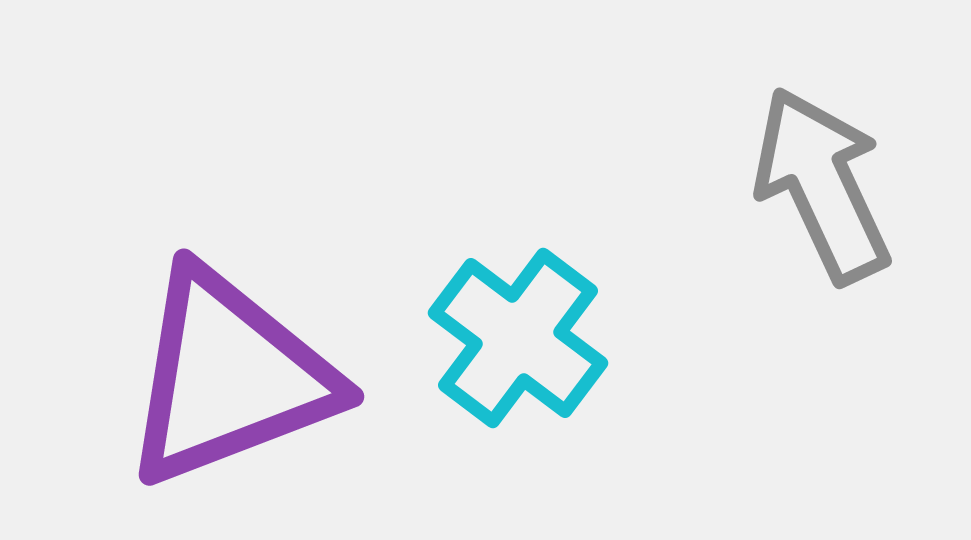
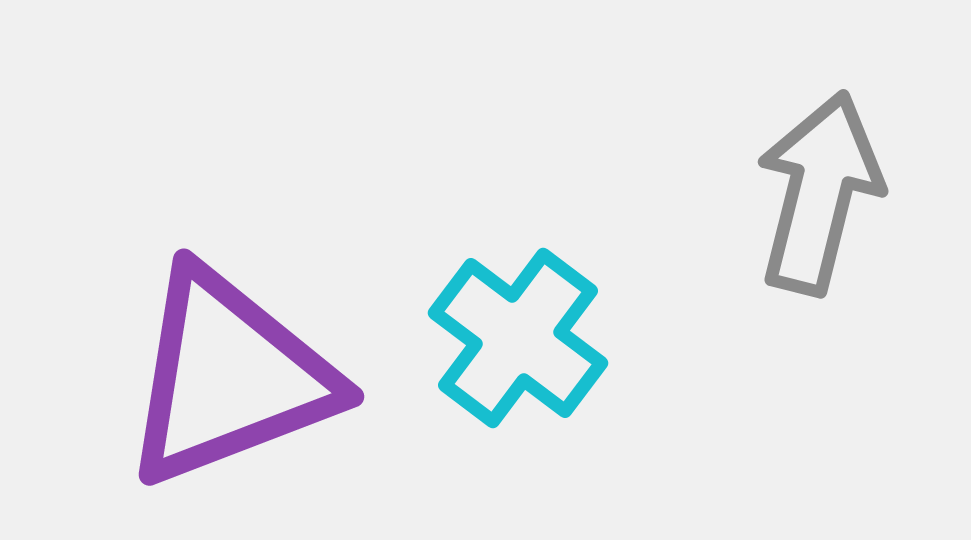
gray arrow: moved 3 px left, 8 px down; rotated 39 degrees clockwise
